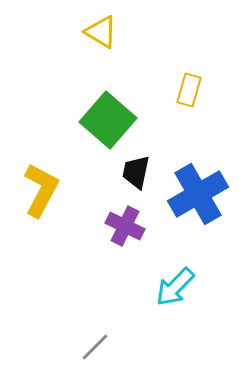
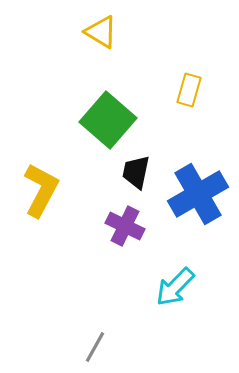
gray line: rotated 16 degrees counterclockwise
